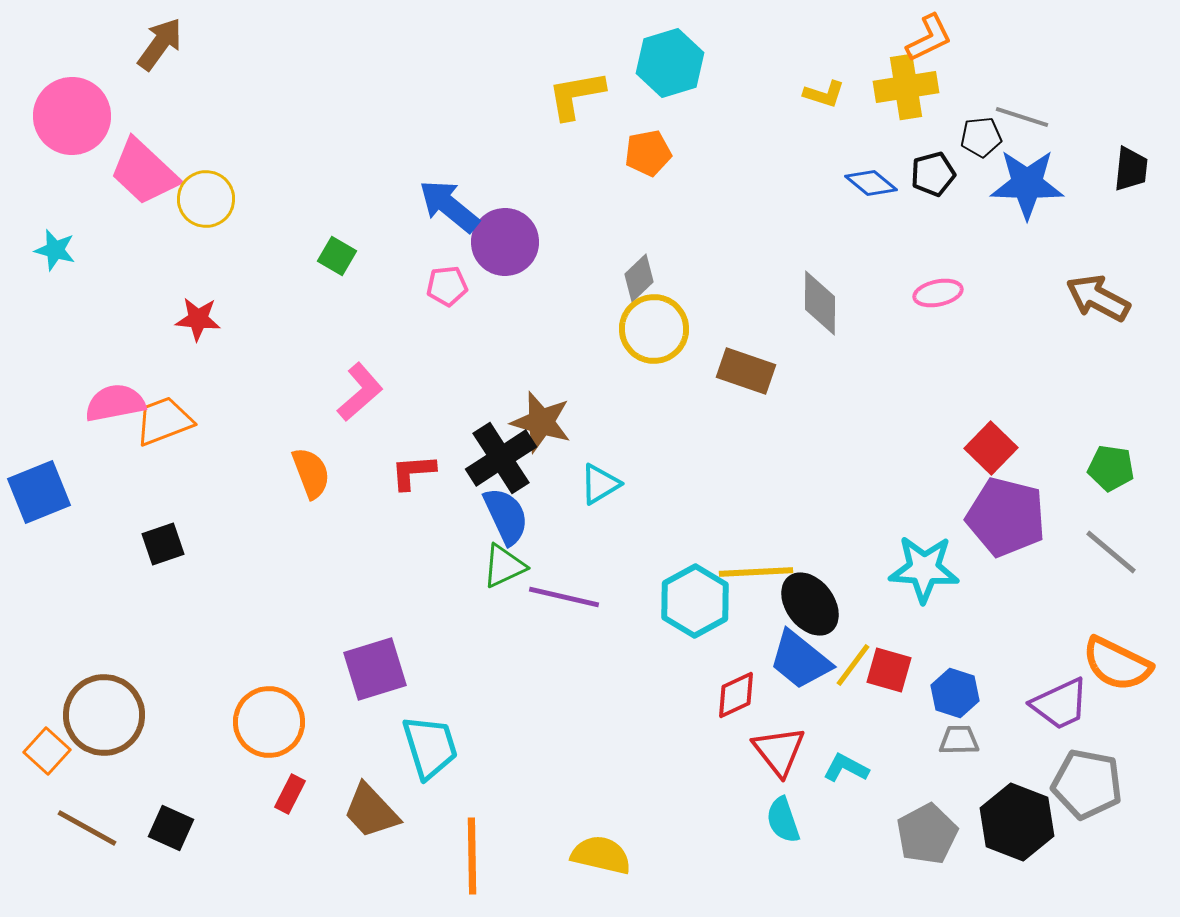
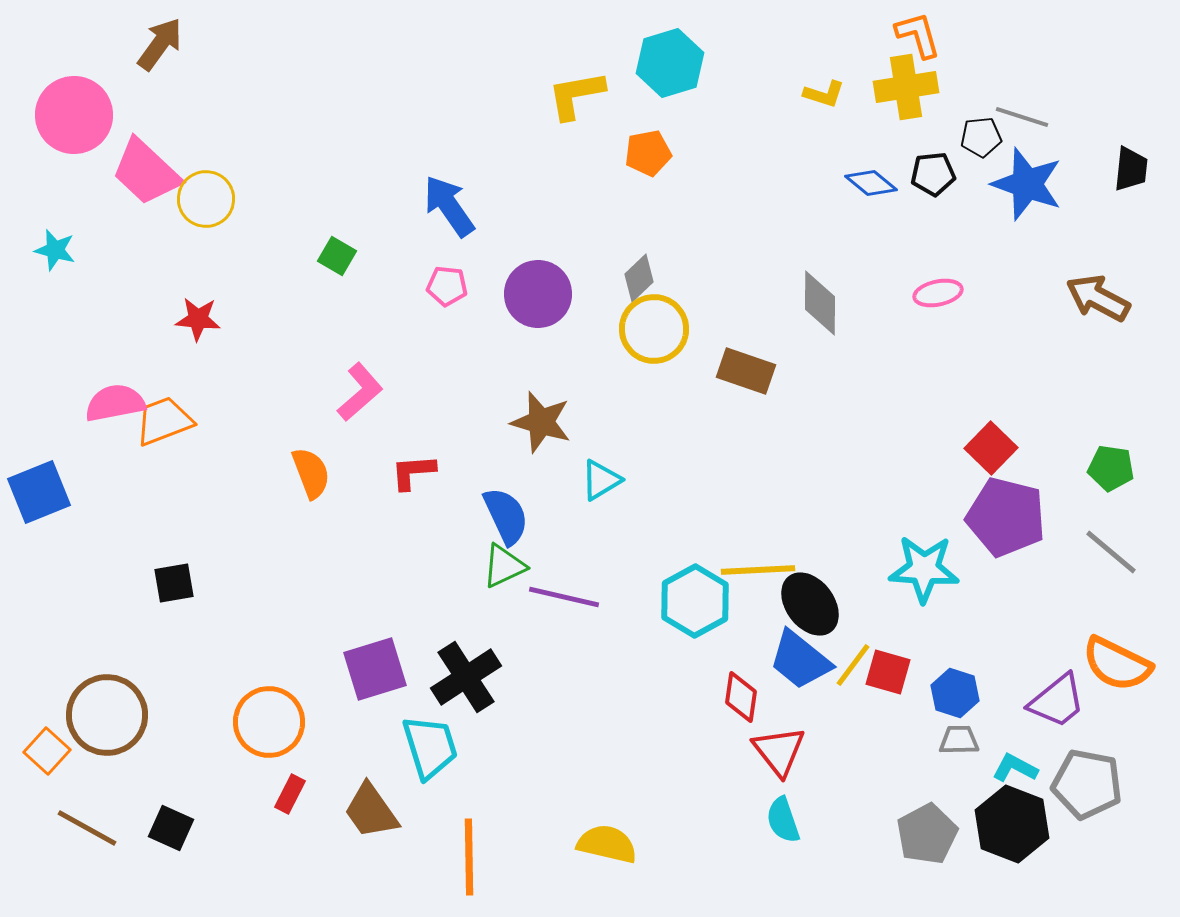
orange L-shape at (929, 38): moved 11 px left, 3 px up; rotated 80 degrees counterclockwise
pink circle at (72, 116): moved 2 px right, 1 px up
pink trapezoid at (144, 172): moved 2 px right
black pentagon at (933, 174): rotated 9 degrees clockwise
blue star at (1027, 184): rotated 18 degrees clockwise
blue arrow at (449, 206): rotated 16 degrees clockwise
purple circle at (505, 242): moved 33 px right, 52 px down
pink pentagon at (447, 286): rotated 12 degrees clockwise
black cross at (501, 458): moved 35 px left, 219 px down
cyan triangle at (600, 484): moved 1 px right, 4 px up
black square at (163, 544): moved 11 px right, 39 px down; rotated 9 degrees clockwise
yellow line at (756, 572): moved 2 px right, 2 px up
red square at (889, 670): moved 1 px left, 2 px down
red diamond at (736, 695): moved 5 px right, 2 px down; rotated 57 degrees counterclockwise
purple trapezoid at (1060, 704): moved 3 px left, 3 px up; rotated 14 degrees counterclockwise
brown circle at (104, 715): moved 3 px right
cyan L-shape at (846, 768): moved 169 px right
brown trapezoid at (371, 811): rotated 8 degrees clockwise
black hexagon at (1017, 822): moved 5 px left, 2 px down
yellow semicircle at (601, 855): moved 6 px right, 11 px up
orange line at (472, 856): moved 3 px left, 1 px down
